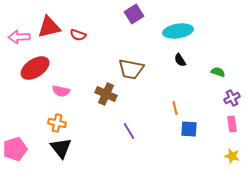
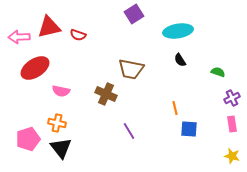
pink pentagon: moved 13 px right, 10 px up
